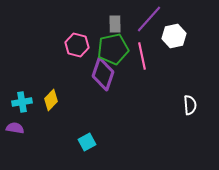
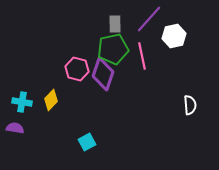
pink hexagon: moved 24 px down
cyan cross: rotated 18 degrees clockwise
